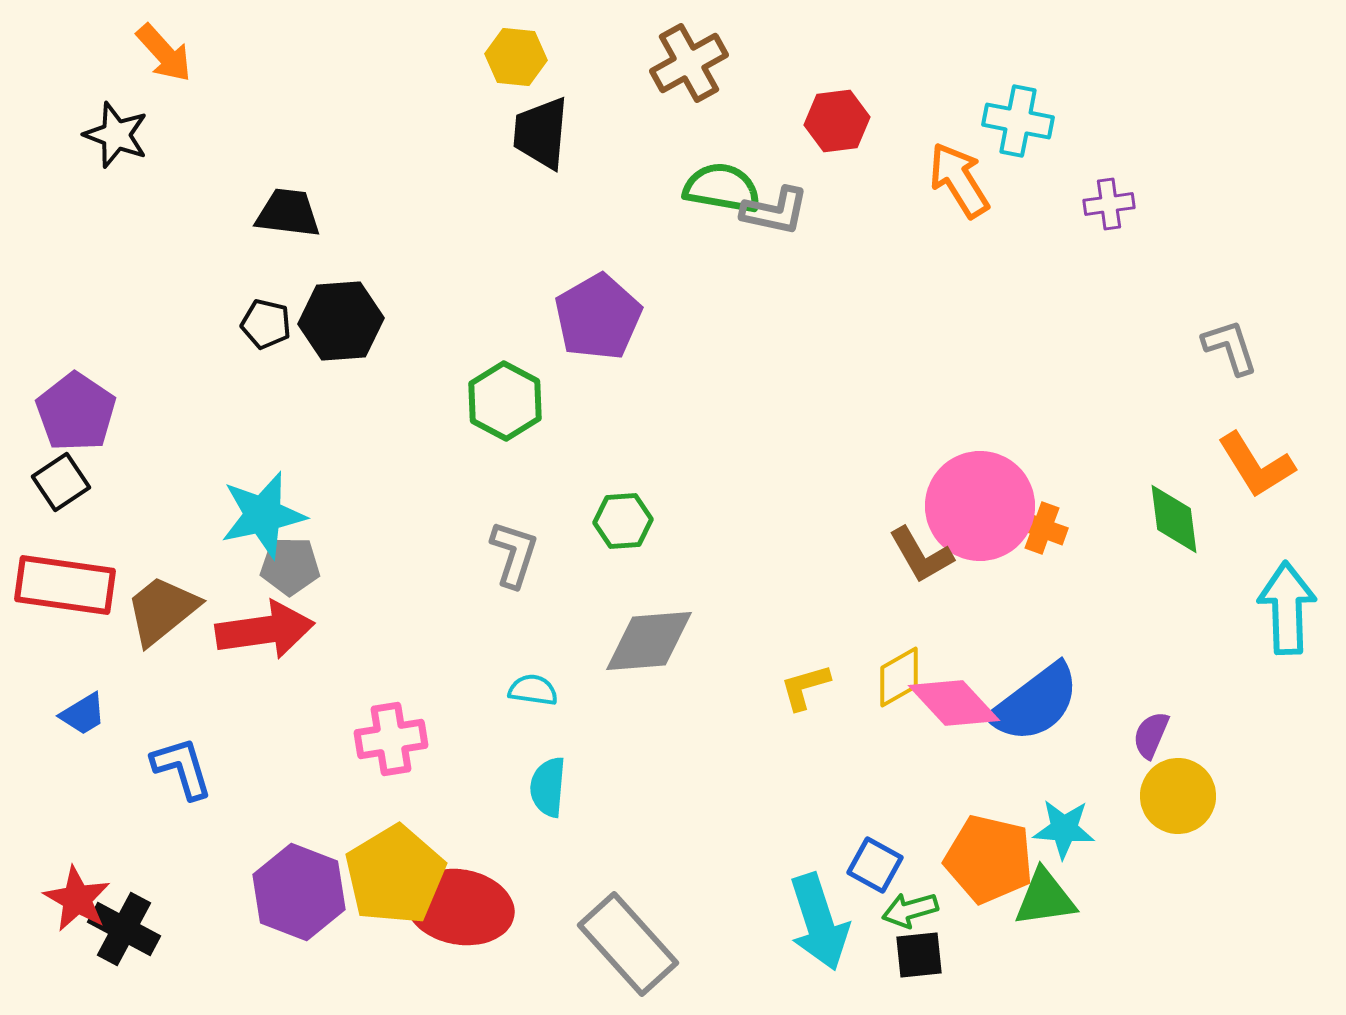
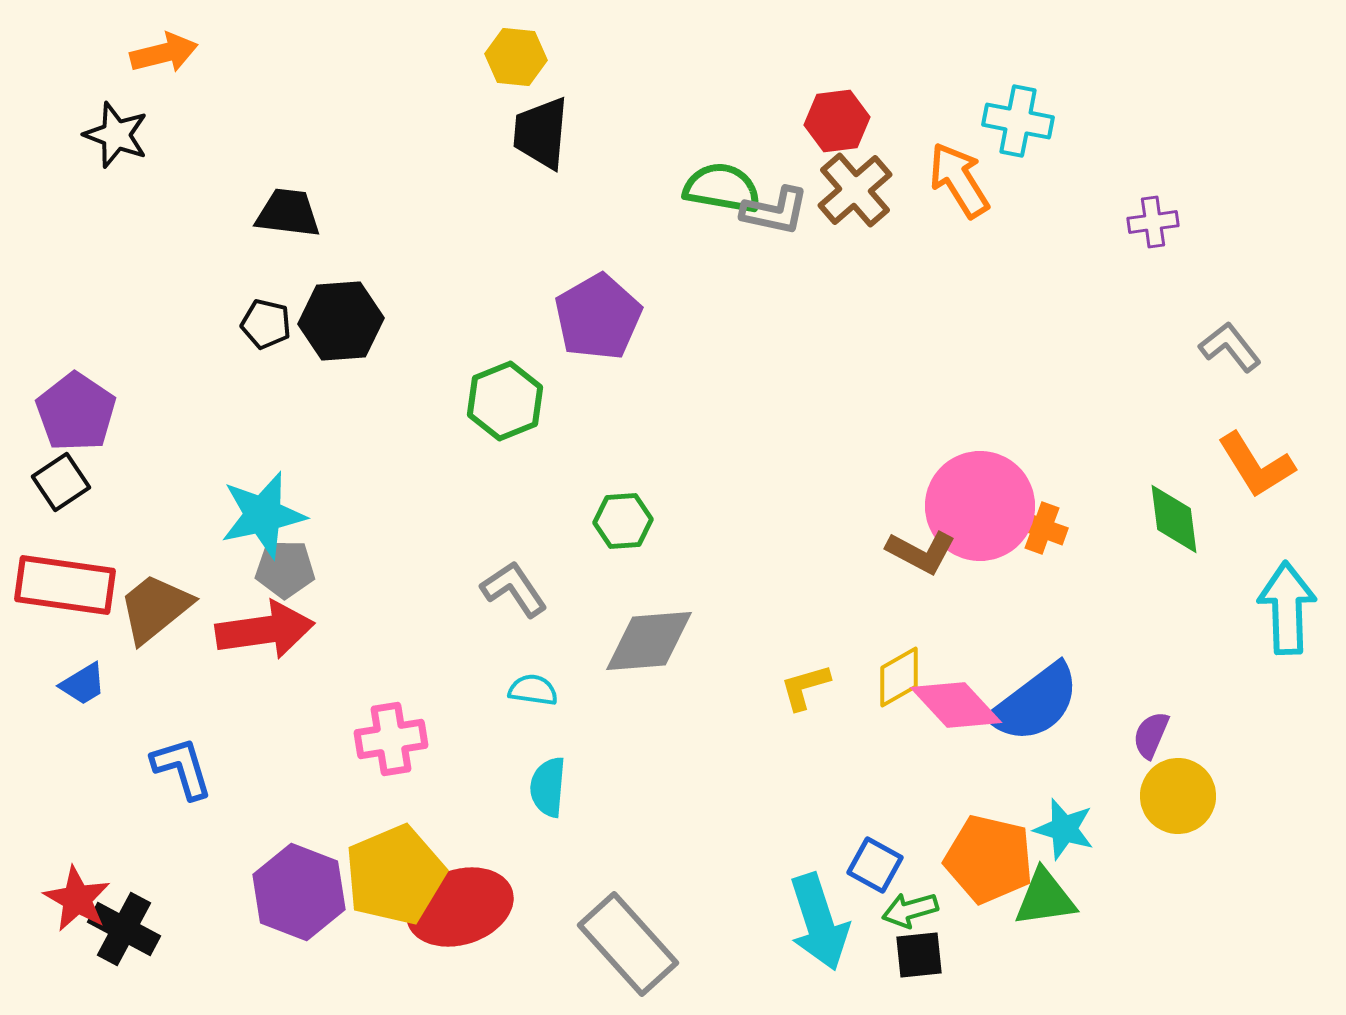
orange arrow at (164, 53): rotated 62 degrees counterclockwise
brown cross at (689, 63): moved 166 px right, 127 px down; rotated 12 degrees counterclockwise
purple cross at (1109, 204): moved 44 px right, 18 px down
gray L-shape at (1230, 347): rotated 20 degrees counterclockwise
green hexagon at (505, 401): rotated 10 degrees clockwise
gray L-shape at (514, 554): moved 35 px down; rotated 52 degrees counterclockwise
brown L-shape at (921, 555): moved 3 px up; rotated 32 degrees counterclockwise
gray pentagon at (290, 566): moved 5 px left, 3 px down
brown trapezoid at (162, 610): moved 7 px left, 2 px up
pink diamond at (954, 703): moved 2 px right, 2 px down
blue trapezoid at (83, 714): moved 30 px up
cyan star at (1064, 829): rotated 12 degrees clockwise
yellow pentagon at (395, 875): rotated 8 degrees clockwise
red ellipse at (460, 907): rotated 28 degrees counterclockwise
